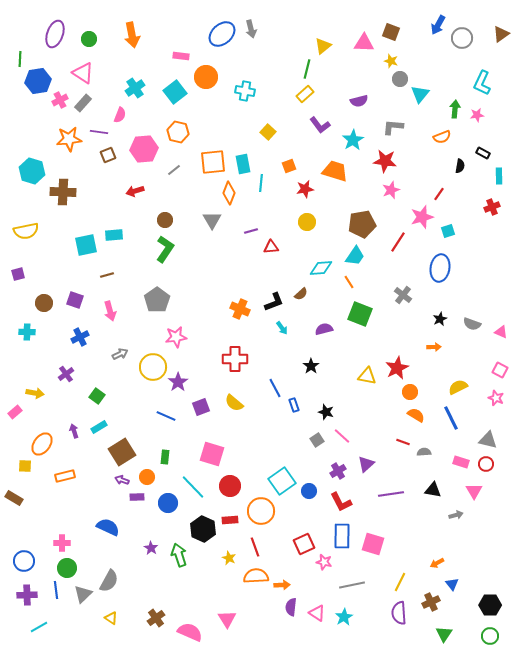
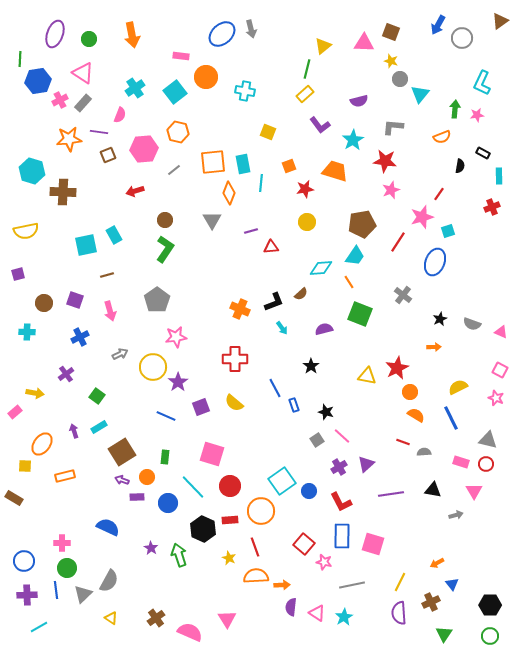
brown triangle at (501, 34): moved 1 px left, 13 px up
yellow square at (268, 132): rotated 21 degrees counterclockwise
cyan rectangle at (114, 235): rotated 66 degrees clockwise
blue ellipse at (440, 268): moved 5 px left, 6 px up; rotated 12 degrees clockwise
purple cross at (338, 471): moved 1 px right, 4 px up
red square at (304, 544): rotated 25 degrees counterclockwise
